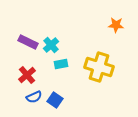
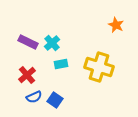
orange star: rotated 21 degrees clockwise
cyan cross: moved 1 px right, 2 px up
